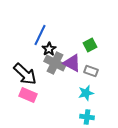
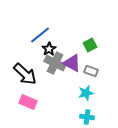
blue line: rotated 25 degrees clockwise
pink rectangle: moved 7 px down
